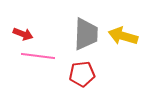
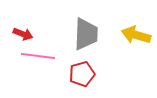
yellow arrow: moved 13 px right, 1 px up
red pentagon: rotated 10 degrees counterclockwise
